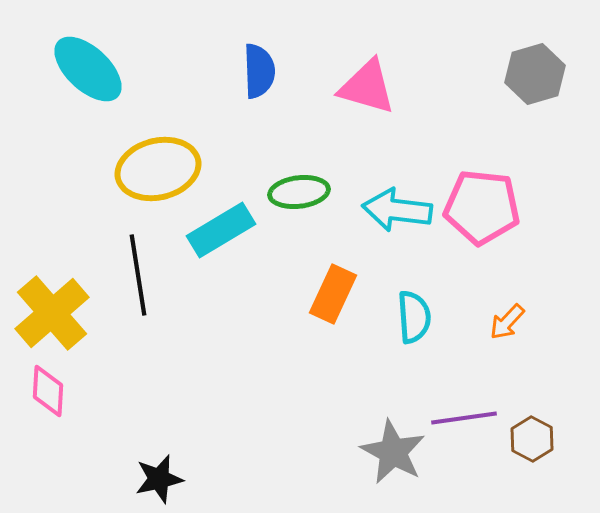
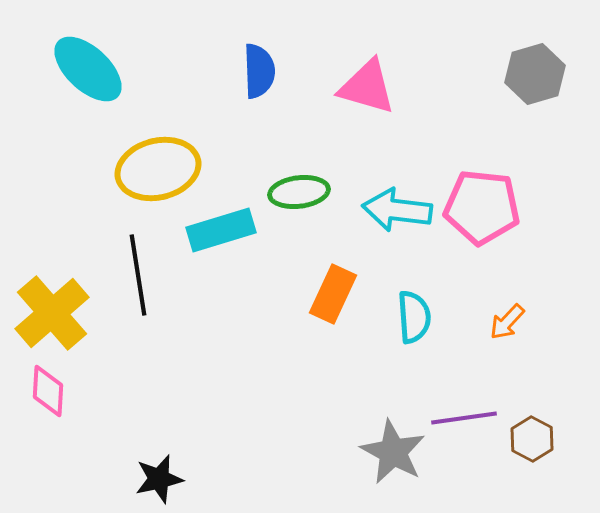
cyan rectangle: rotated 14 degrees clockwise
